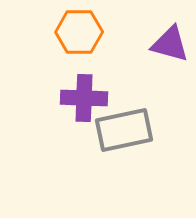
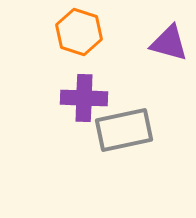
orange hexagon: rotated 18 degrees clockwise
purple triangle: moved 1 px left, 1 px up
